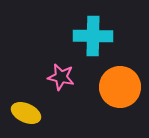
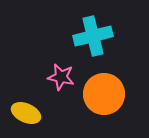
cyan cross: rotated 15 degrees counterclockwise
orange circle: moved 16 px left, 7 px down
